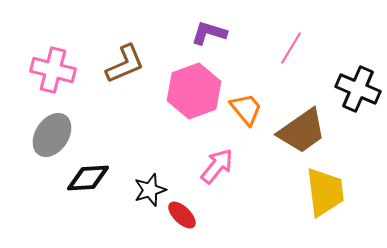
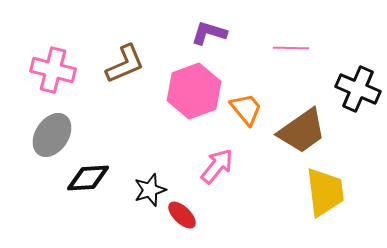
pink line: rotated 60 degrees clockwise
